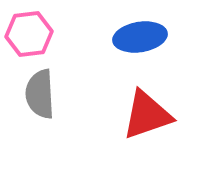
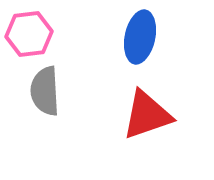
blue ellipse: rotated 69 degrees counterclockwise
gray semicircle: moved 5 px right, 3 px up
